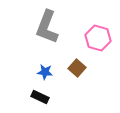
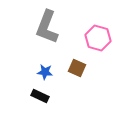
brown square: rotated 18 degrees counterclockwise
black rectangle: moved 1 px up
